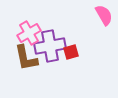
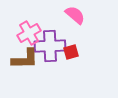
pink semicircle: moved 29 px left; rotated 20 degrees counterclockwise
purple cross: rotated 8 degrees clockwise
brown L-shape: moved 1 px left, 1 px down; rotated 80 degrees counterclockwise
